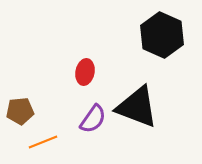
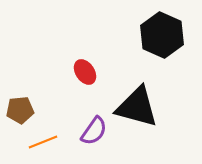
red ellipse: rotated 45 degrees counterclockwise
black triangle: rotated 6 degrees counterclockwise
brown pentagon: moved 1 px up
purple semicircle: moved 1 px right, 12 px down
